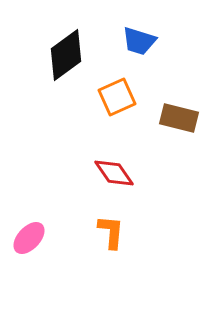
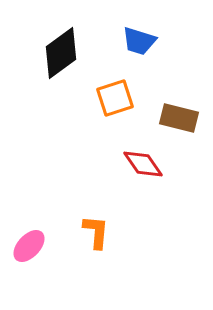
black diamond: moved 5 px left, 2 px up
orange square: moved 2 px left, 1 px down; rotated 6 degrees clockwise
red diamond: moved 29 px right, 9 px up
orange L-shape: moved 15 px left
pink ellipse: moved 8 px down
